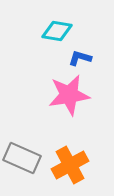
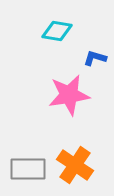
blue L-shape: moved 15 px right
gray rectangle: moved 6 px right, 11 px down; rotated 24 degrees counterclockwise
orange cross: moved 5 px right; rotated 27 degrees counterclockwise
